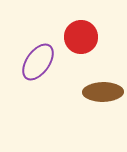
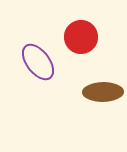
purple ellipse: rotated 72 degrees counterclockwise
